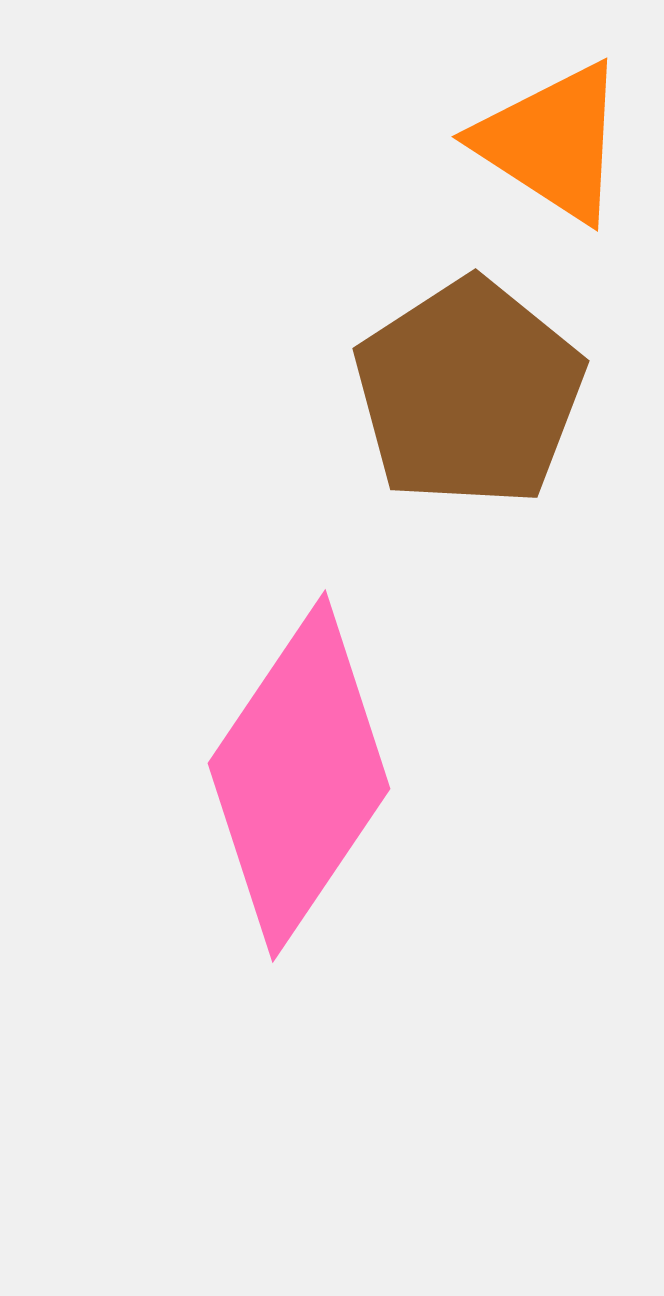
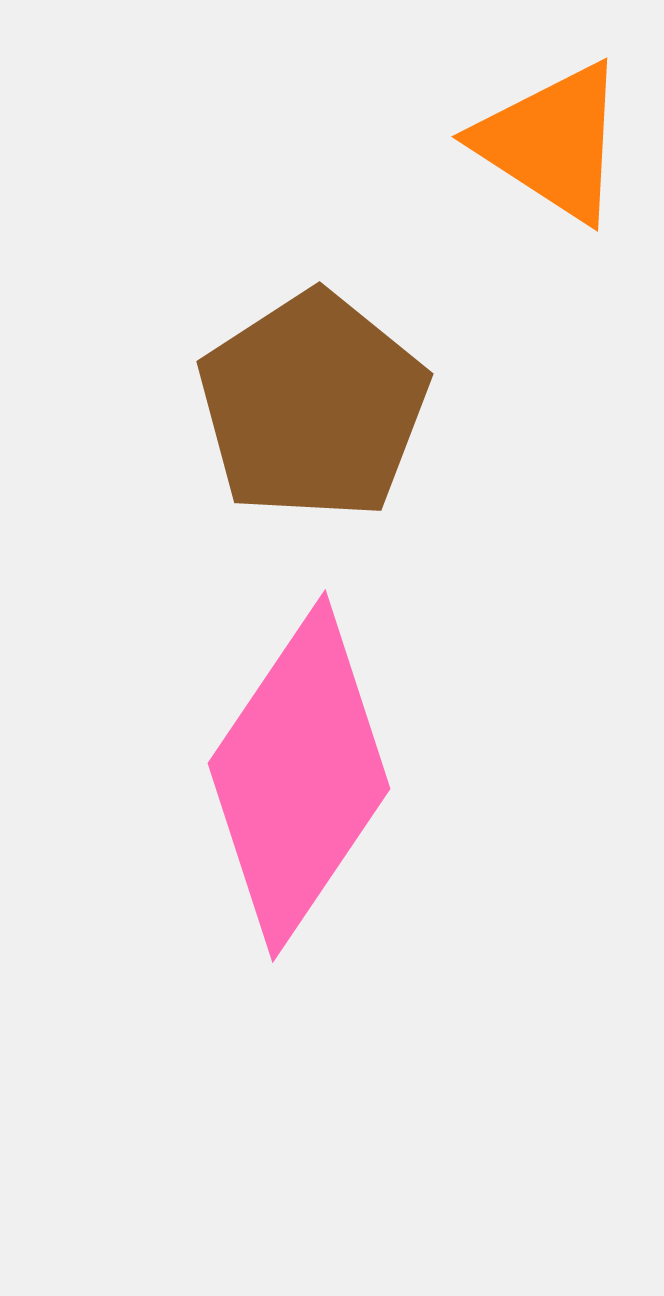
brown pentagon: moved 156 px left, 13 px down
